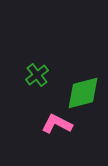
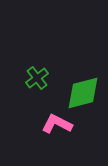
green cross: moved 3 px down
